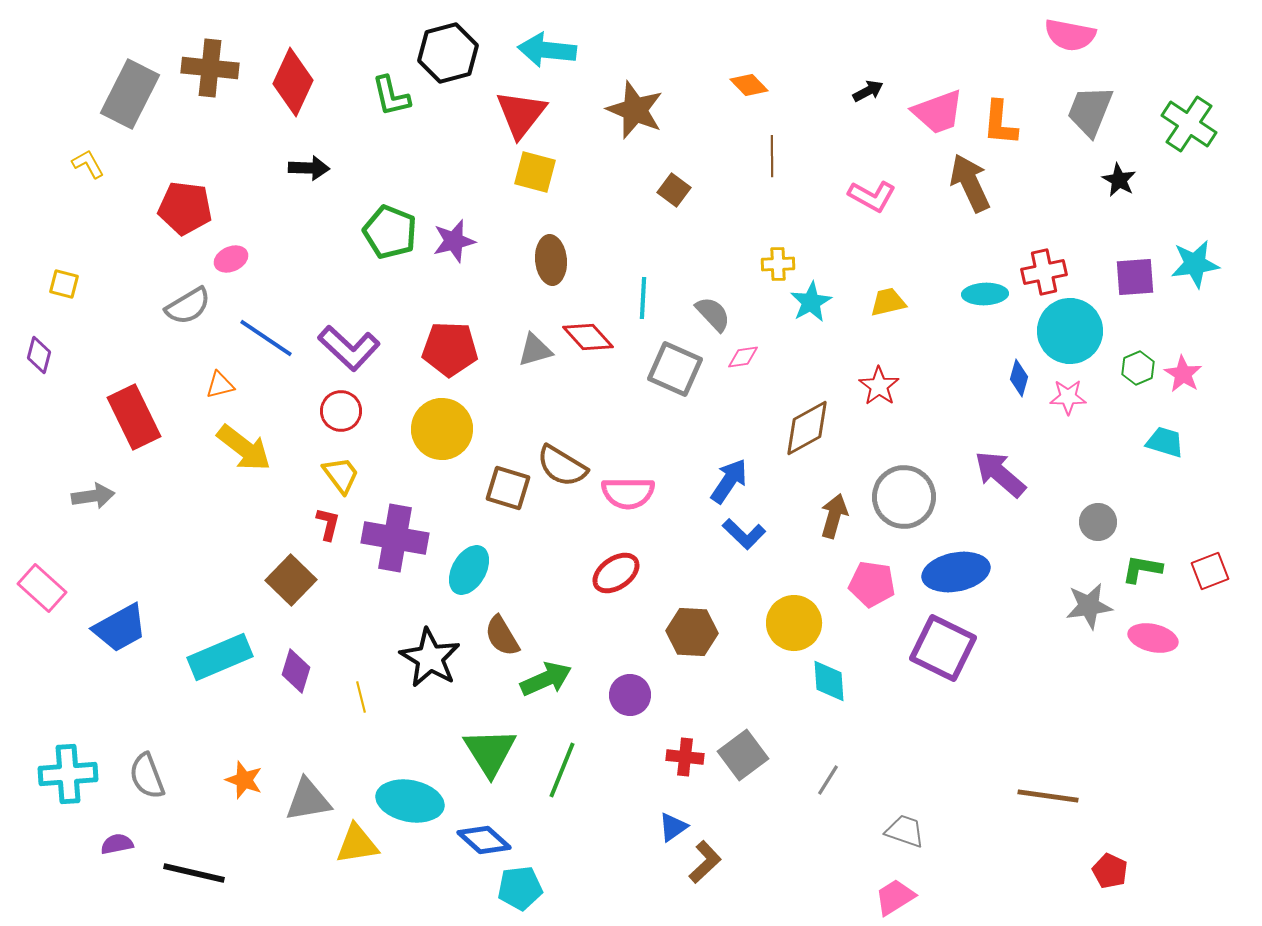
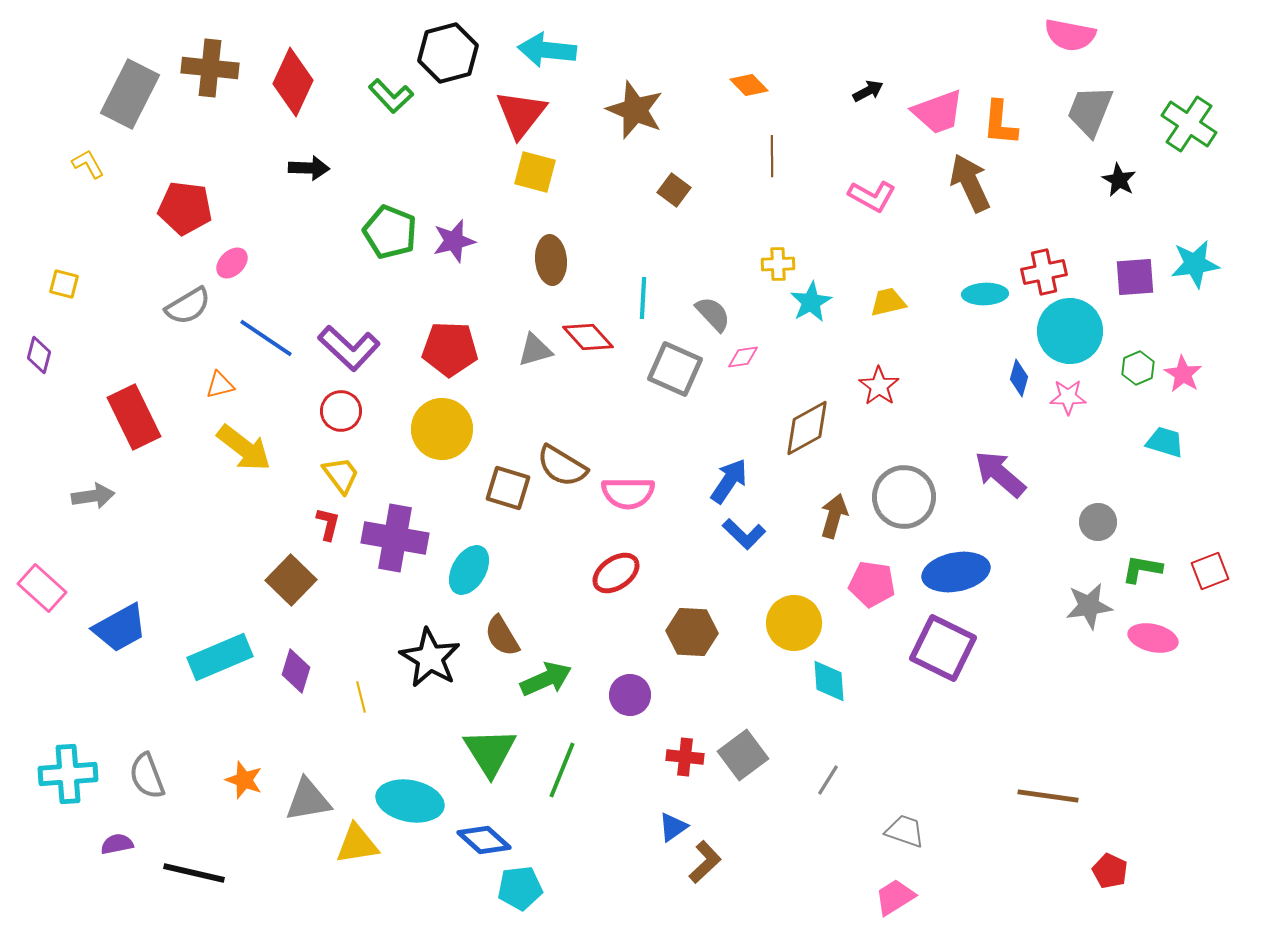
green L-shape at (391, 96): rotated 30 degrees counterclockwise
pink ellipse at (231, 259): moved 1 px right, 4 px down; rotated 20 degrees counterclockwise
